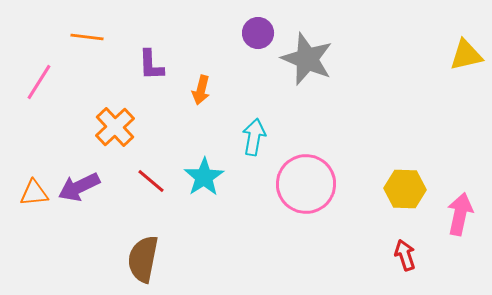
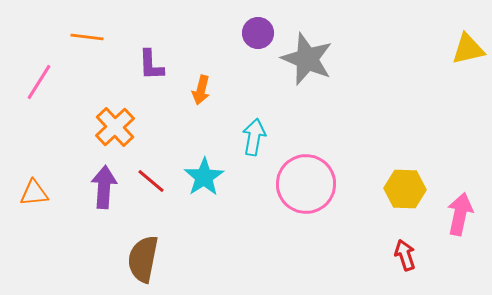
yellow triangle: moved 2 px right, 6 px up
purple arrow: moved 25 px right; rotated 120 degrees clockwise
